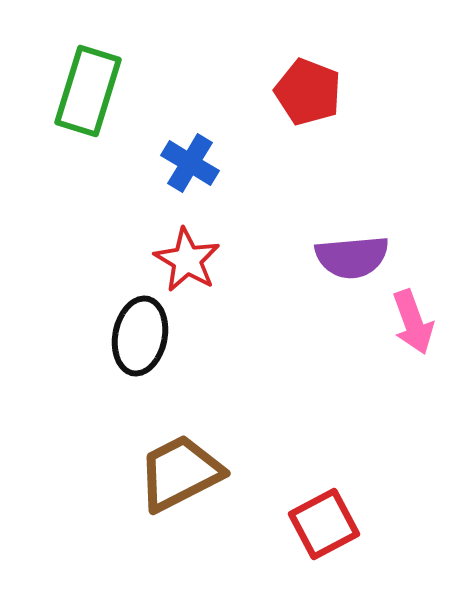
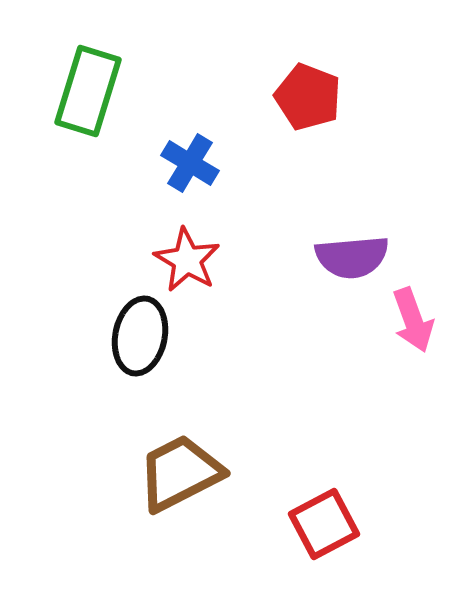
red pentagon: moved 5 px down
pink arrow: moved 2 px up
